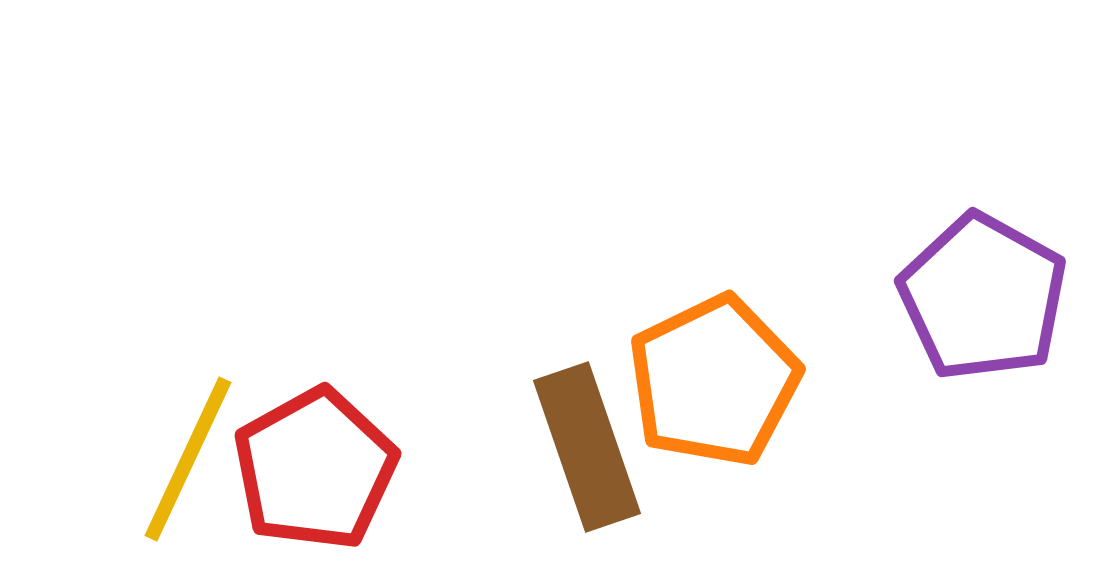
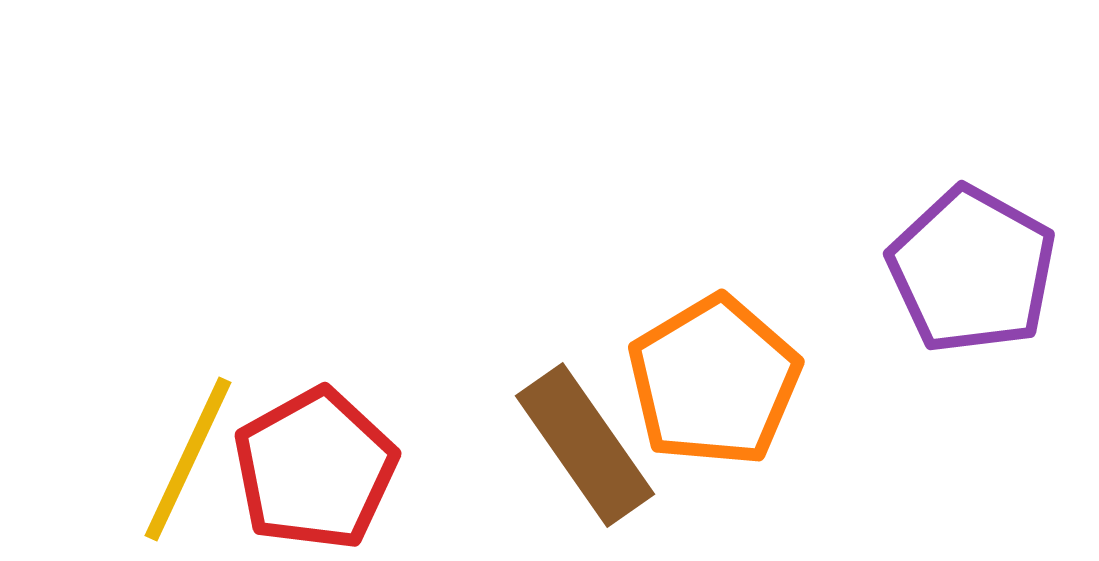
purple pentagon: moved 11 px left, 27 px up
orange pentagon: rotated 5 degrees counterclockwise
brown rectangle: moved 2 px left, 2 px up; rotated 16 degrees counterclockwise
